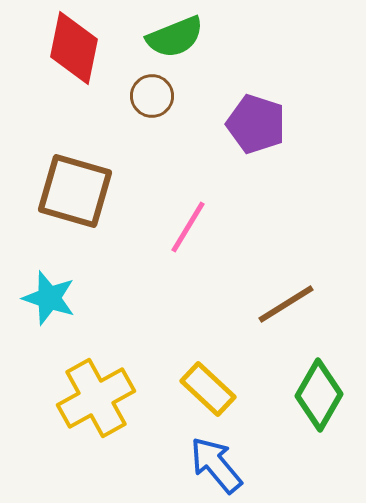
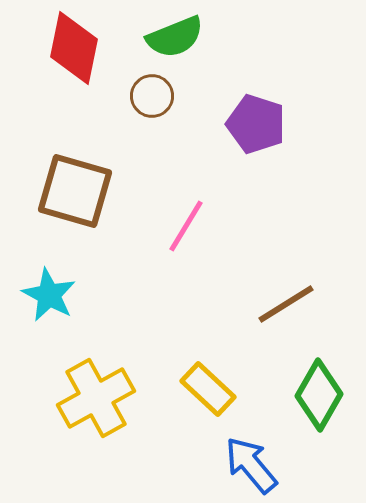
pink line: moved 2 px left, 1 px up
cyan star: moved 3 px up; rotated 10 degrees clockwise
blue arrow: moved 35 px right
